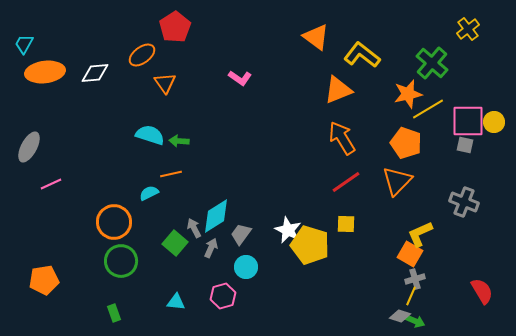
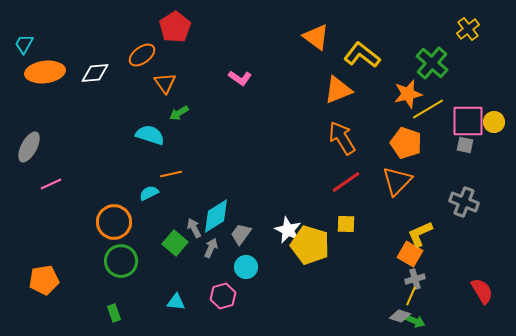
green arrow at (179, 141): moved 28 px up; rotated 36 degrees counterclockwise
